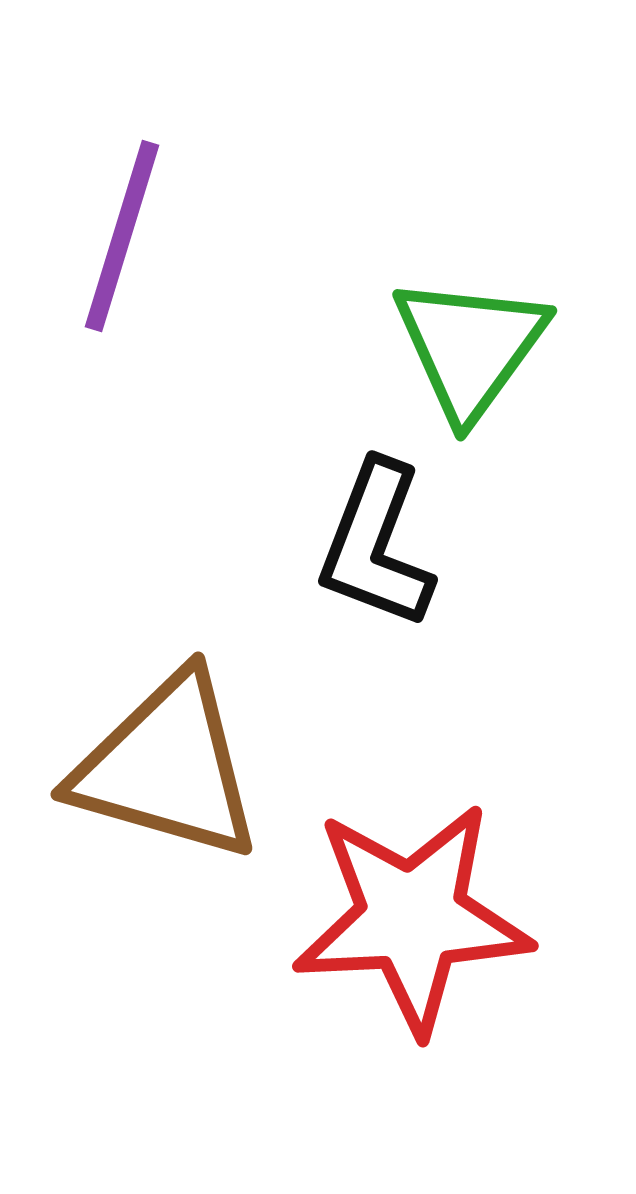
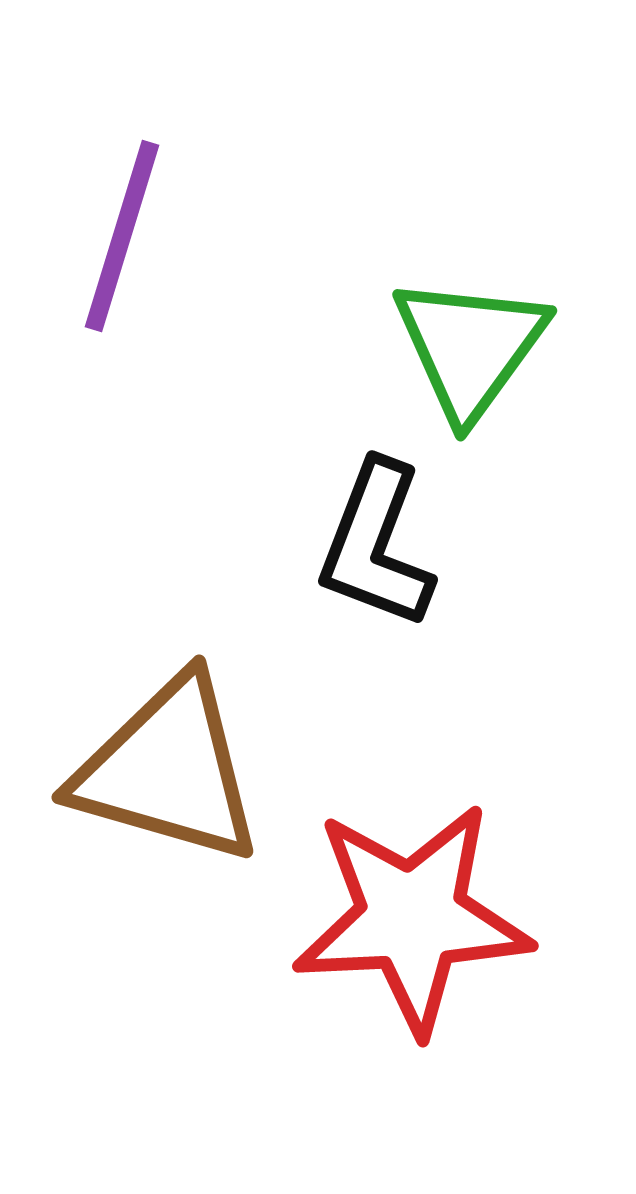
brown triangle: moved 1 px right, 3 px down
